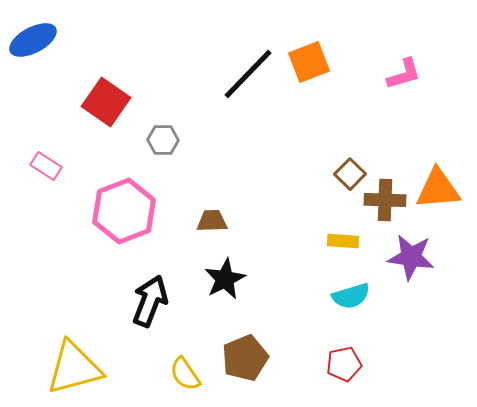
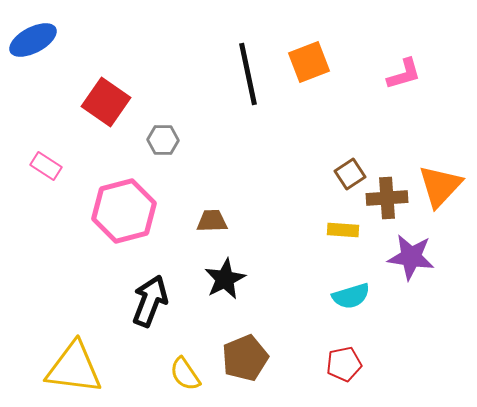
black line: rotated 56 degrees counterclockwise
brown square: rotated 12 degrees clockwise
orange triangle: moved 2 px right, 3 px up; rotated 42 degrees counterclockwise
brown cross: moved 2 px right, 2 px up; rotated 6 degrees counterclockwise
pink hexagon: rotated 6 degrees clockwise
yellow rectangle: moved 11 px up
yellow triangle: rotated 22 degrees clockwise
